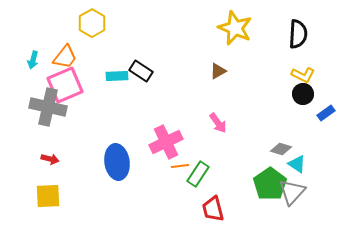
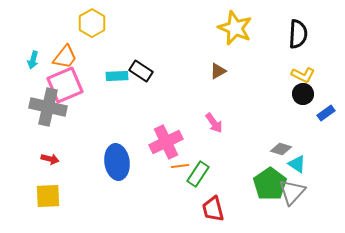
pink arrow: moved 4 px left
